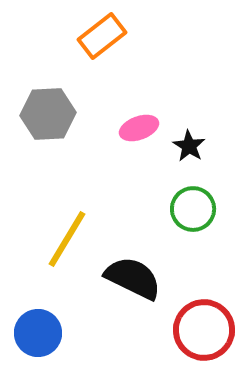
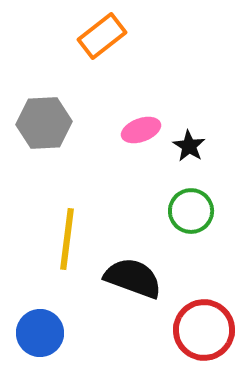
gray hexagon: moved 4 px left, 9 px down
pink ellipse: moved 2 px right, 2 px down
green circle: moved 2 px left, 2 px down
yellow line: rotated 24 degrees counterclockwise
black semicircle: rotated 6 degrees counterclockwise
blue circle: moved 2 px right
